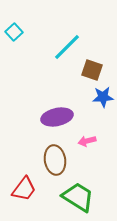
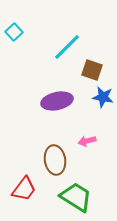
blue star: rotated 15 degrees clockwise
purple ellipse: moved 16 px up
green trapezoid: moved 2 px left
